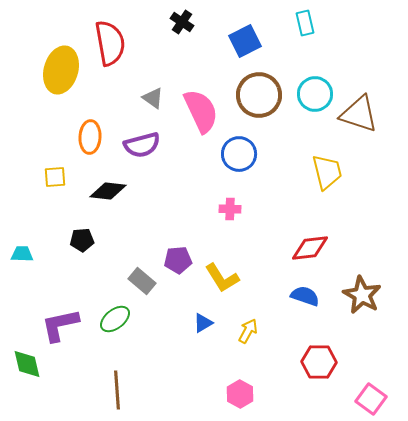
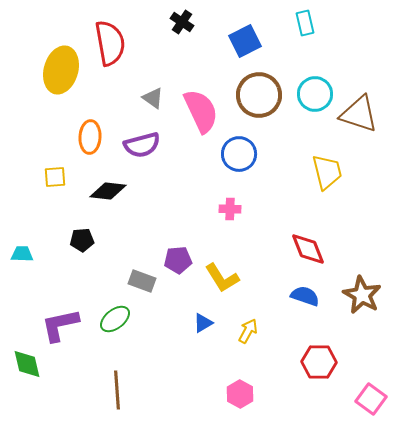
red diamond: moved 2 px left, 1 px down; rotated 75 degrees clockwise
gray rectangle: rotated 20 degrees counterclockwise
